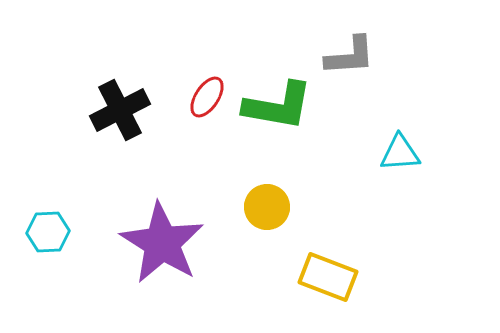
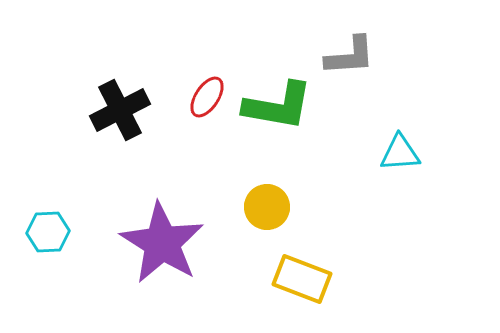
yellow rectangle: moved 26 px left, 2 px down
